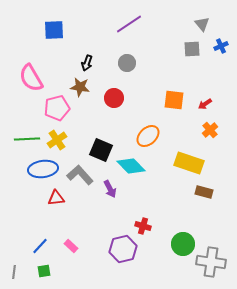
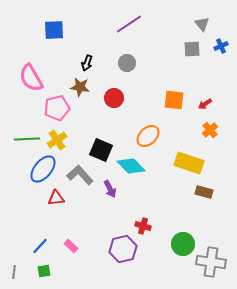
blue ellipse: rotated 44 degrees counterclockwise
